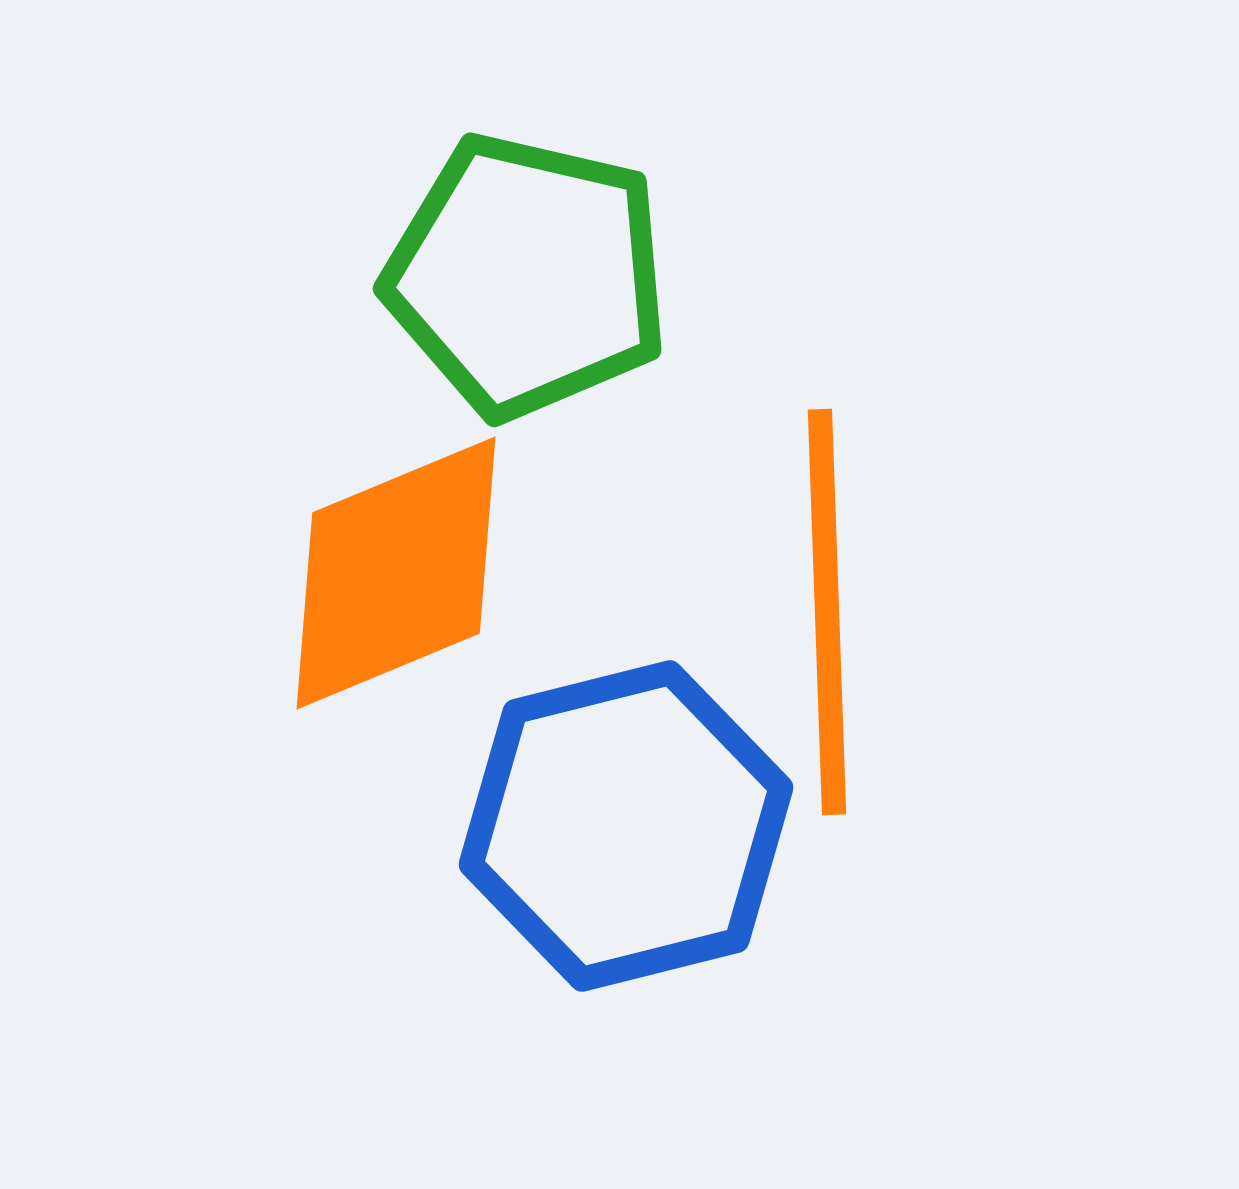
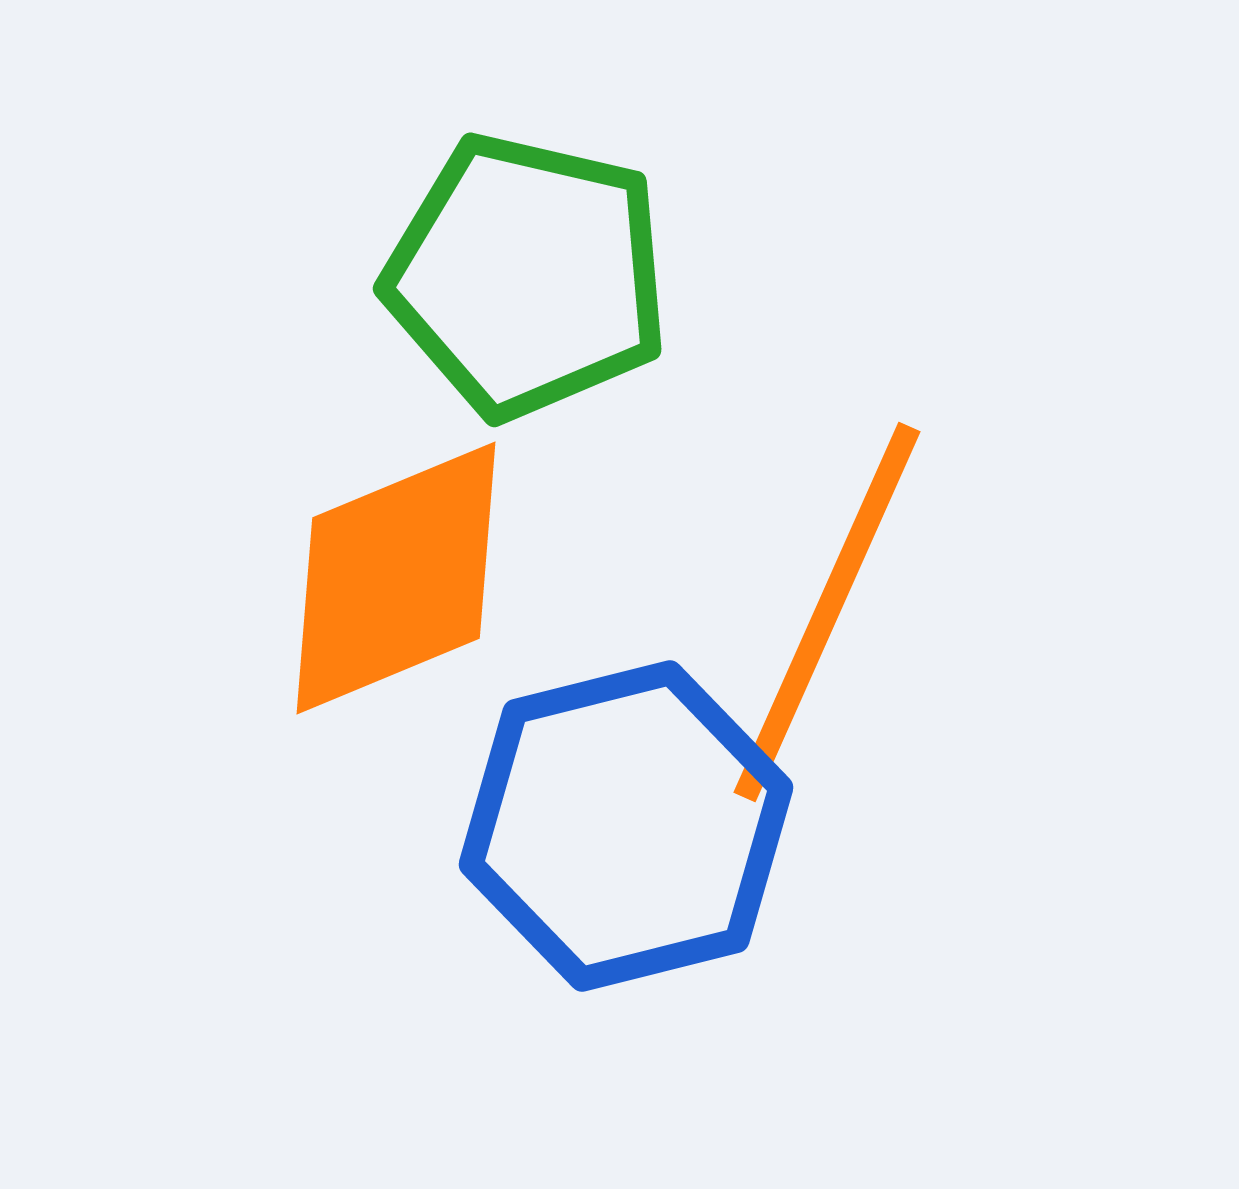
orange diamond: moved 5 px down
orange line: rotated 26 degrees clockwise
